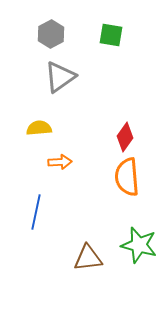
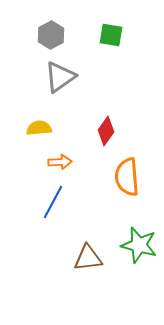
gray hexagon: moved 1 px down
red diamond: moved 19 px left, 6 px up
blue line: moved 17 px right, 10 px up; rotated 16 degrees clockwise
